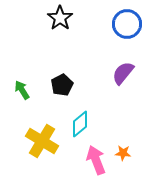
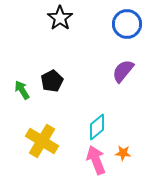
purple semicircle: moved 2 px up
black pentagon: moved 10 px left, 4 px up
cyan diamond: moved 17 px right, 3 px down
